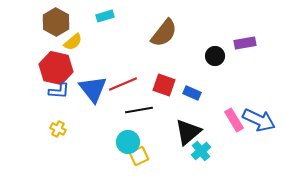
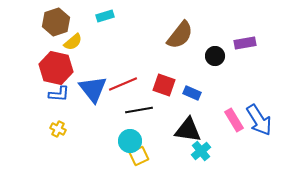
brown hexagon: rotated 12 degrees clockwise
brown semicircle: moved 16 px right, 2 px down
blue L-shape: moved 3 px down
blue arrow: rotated 32 degrees clockwise
black triangle: moved 2 px up; rotated 48 degrees clockwise
cyan circle: moved 2 px right, 1 px up
